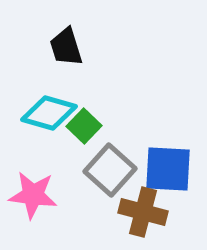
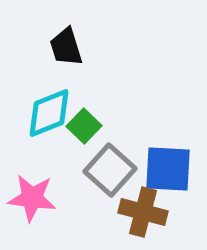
cyan diamond: rotated 38 degrees counterclockwise
pink star: moved 1 px left, 3 px down
